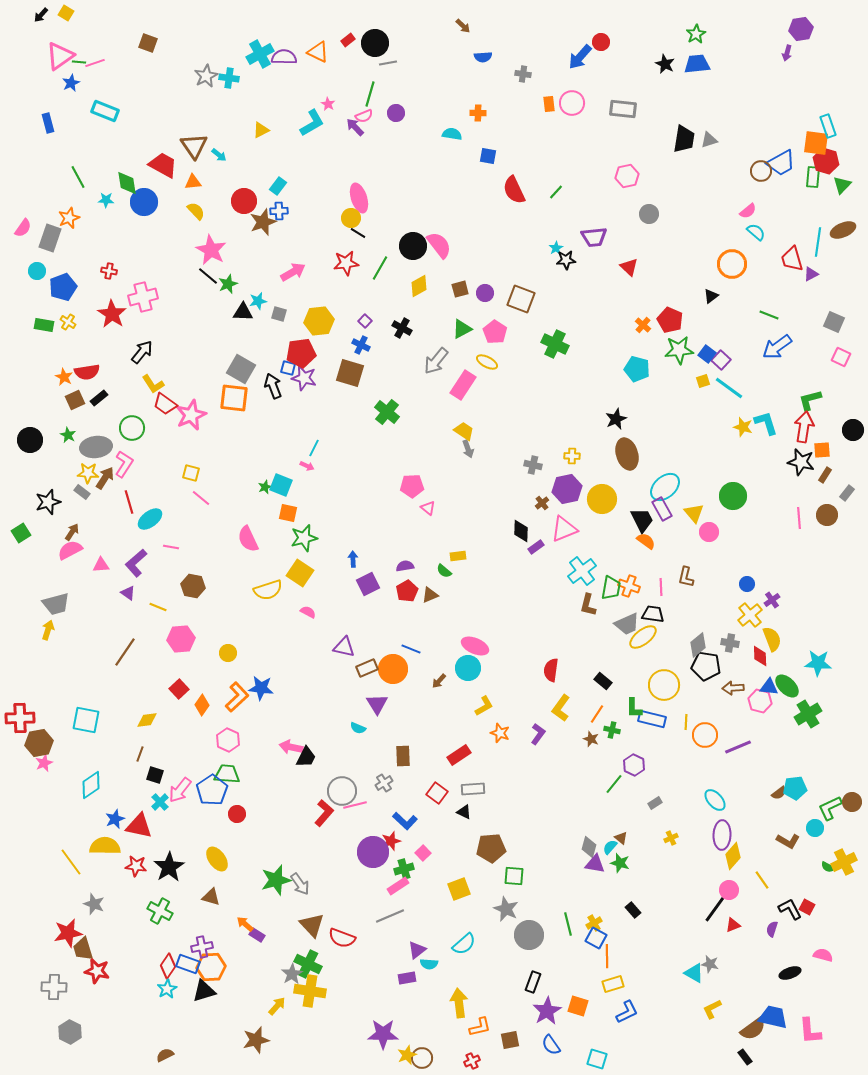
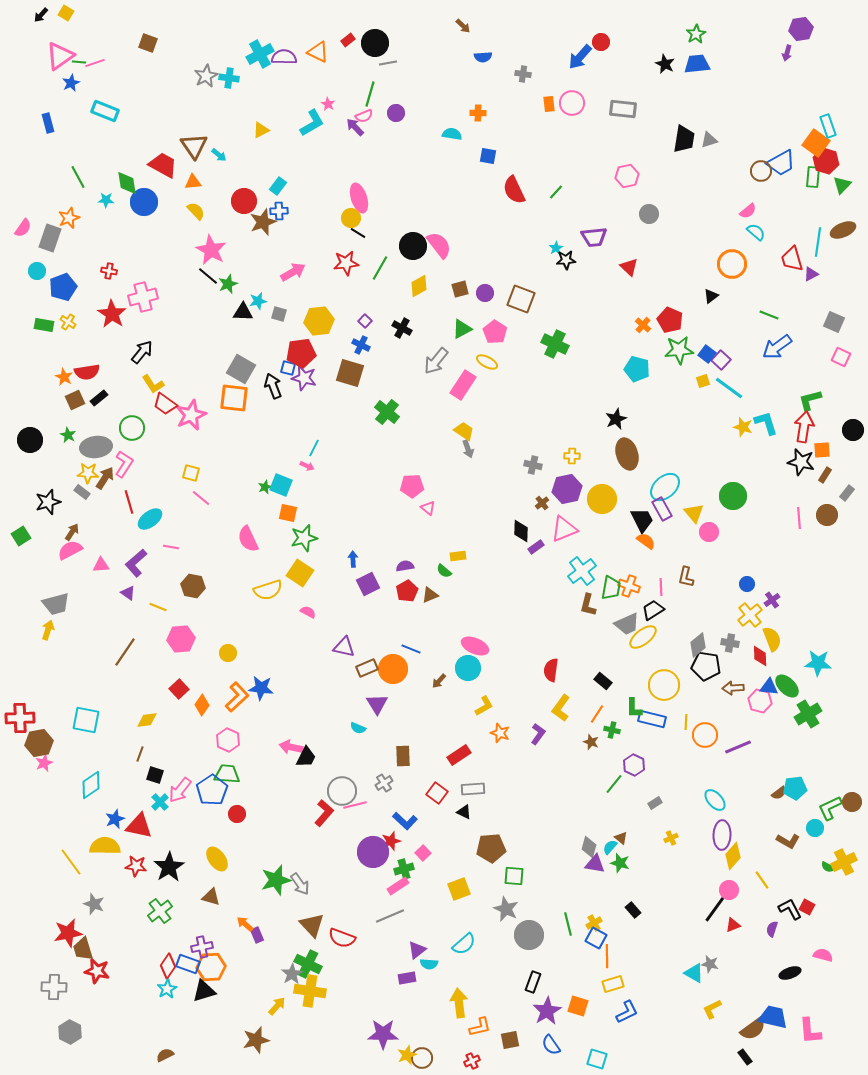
orange square at (816, 143): rotated 28 degrees clockwise
green square at (21, 533): moved 3 px down
black trapezoid at (653, 614): moved 4 px up; rotated 40 degrees counterclockwise
brown star at (591, 739): moved 3 px down
green cross at (160, 911): rotated 25 degrees clockwise
purple rectangle at (257, 935): rotated 35 degrees clockwise
